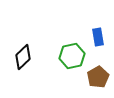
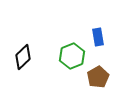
green hexagon: rotated 10 degrees counterclockwise
